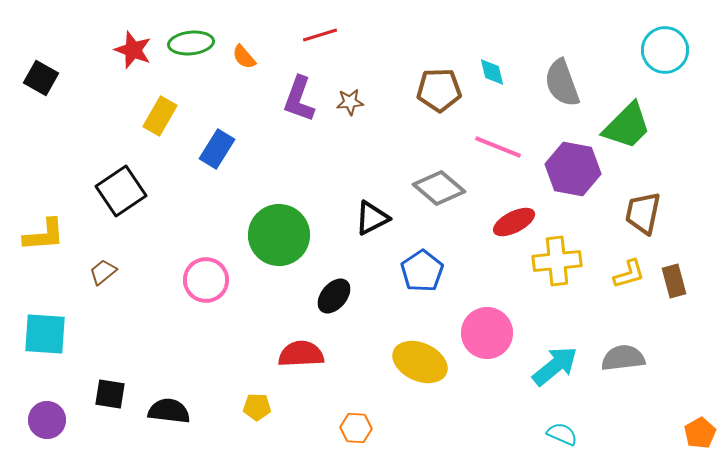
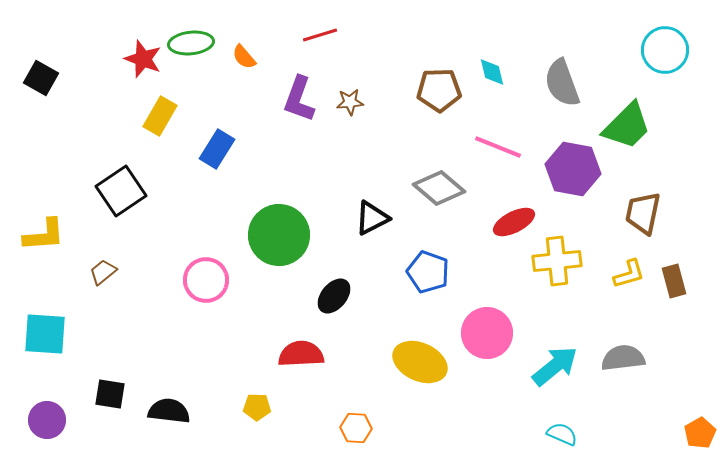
red star at (133, 50): moved 10 px right, 9 px down
blue pentagon at (422, 271): moved 6 px right, 1 px down; rotated 18 degrees counterclockwise
